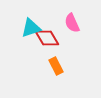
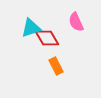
pink semicircle: moved 4 px right, 1 px up
